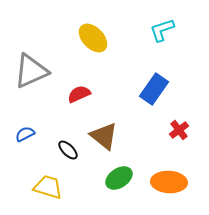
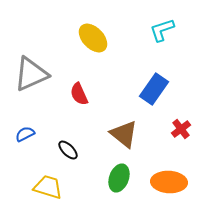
gray triangle: moved 3 px down
red semicircle: rotated 90 degrees counterclockwise
red cross: moved 2 px right, 1 px up
brown triangle: moved 20 px right, 2 px up
green ellipse: rotated 36 degrees counterclockwise
